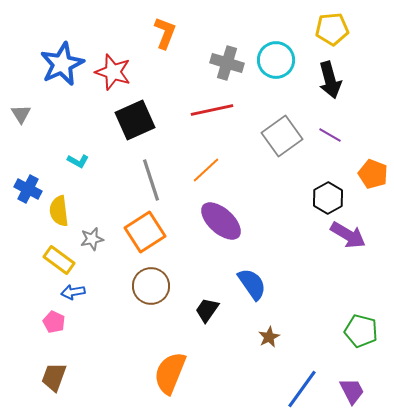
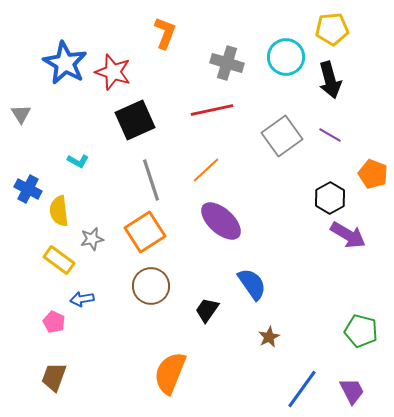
cyan circle: moved 10 px right, 3 px up
blue star: moved 3 px right, 1 px up; rotated 18 degrees counterclockwise
black hexagon: moved 2 px right
blue arrow: moved 9 px right, 7 px down
